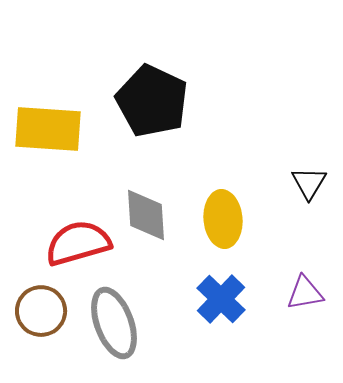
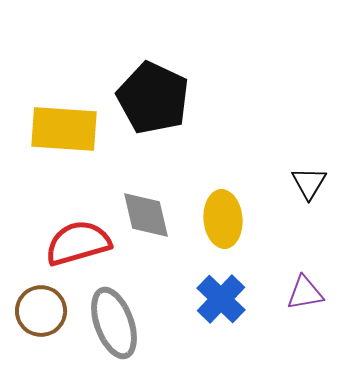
black pentagon: moved 1 px right, 3 px up
yellow rectangle: moved 16 px right
gray diamond: rotated 10 degrees counterclockwise
